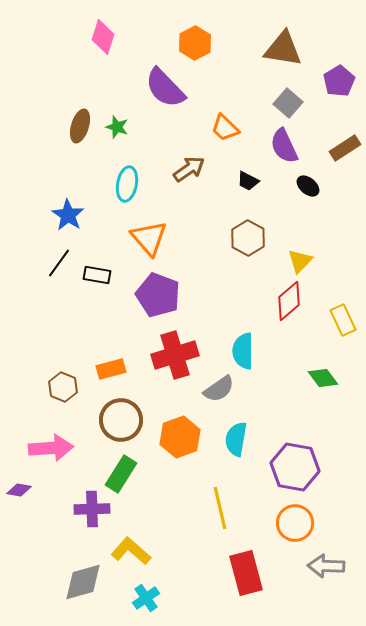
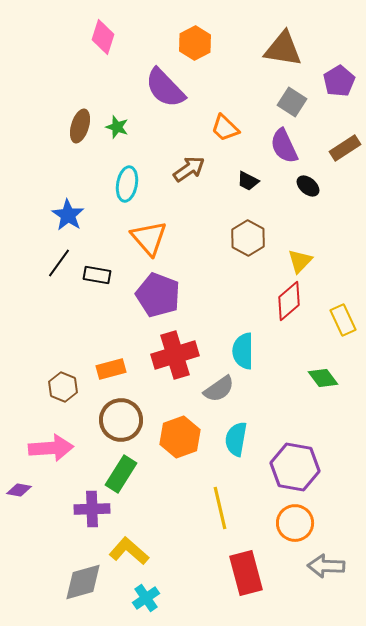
gray square at (288, 103): moved 4 px right, 1 px up; rotated 8 degrees counterclockwise
yellow L-shape at (131, 551): moved 2 px left
